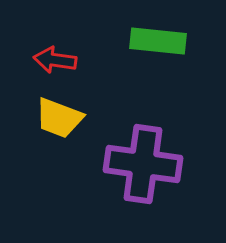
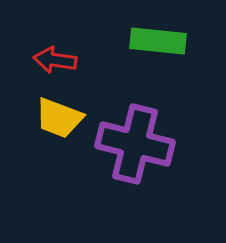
purple cross: moved 8 px left, 20 px up; rotated 6 degrees clockwise
